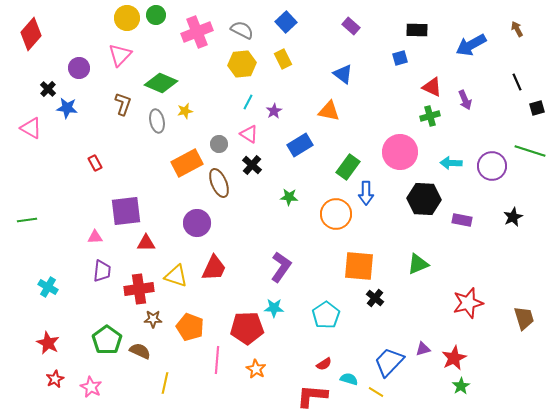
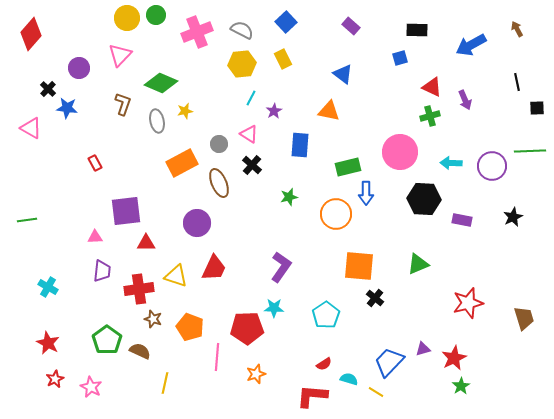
black line at (517, 82): rotated 12 degrees clockwise
cyan line at (248, 102): moved 3 px right, 4 px up
black square at (537, 108): rotated 14 degrees clockwise
blue rectangle at (300, 145): rotated 55 degrees counterclockwise
green line at (530, 151): rotated 20 degrees counterclockwise
orange rectangle at (187, 163): moved 5 px left
green rectangle at (348, 167): rotated 40 degrees clockwise
green star at (289, 197): rotated 18 degrees counterclockwise
brown star at (153, 319): rotated 18 degrees clockwise
pink line at (217, 360): moved 3 px up
orange star at (256, 369): moved 5 px down; rotated 24 degrees clockwise
